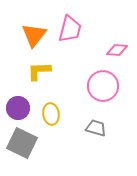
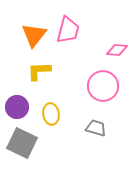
pink trapezoid: moved 2 px left, 1 px down
purple circle: moved 1 px left, 1 px up
